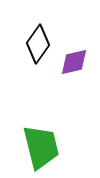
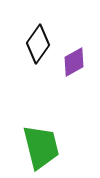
purple diamond: rotated 16 degrees counterclockwise
